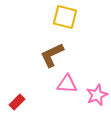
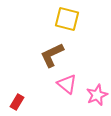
yellow square: moved 2 px right, 2 px down
pink triangle: rotated 35 degrees clockwise
red rectangle: rotated 14 degrees counterclockwise
